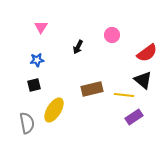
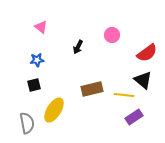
pink triangle: rotated 24 degrees counterclockwise
